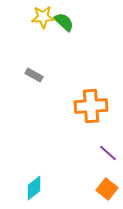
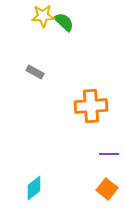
yellow star: moved 1 px up
gray rectangle: moved 1 px right, 3 px up
purple line: moved 1 px right, 1 px down; rotated 42 degrees counterclockwise
